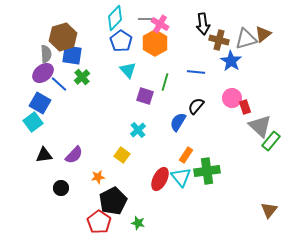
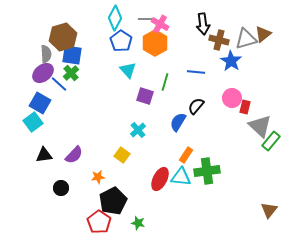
cyan diamond at (115, 18): rotated 15 degrees counterclockwise
green cross at (82, 77): moved 11 px left, 4 px up
red rectangle at (245, 107): rotated 32 degrees clockwise
cyan triangle at (181, 177): rotated 45 degrees counterclockwise
